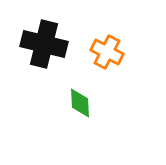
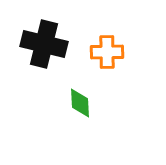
orange cross: rotated 28 degrees counterclockwise
